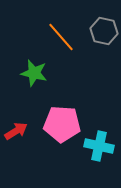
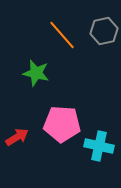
gray hexagon: rotated 24 degrees counterclockwise
orange line: moved 1 px right, 2 px up
green star: moved 2 px right
red arrow: moved 1 px right, 6 px down
